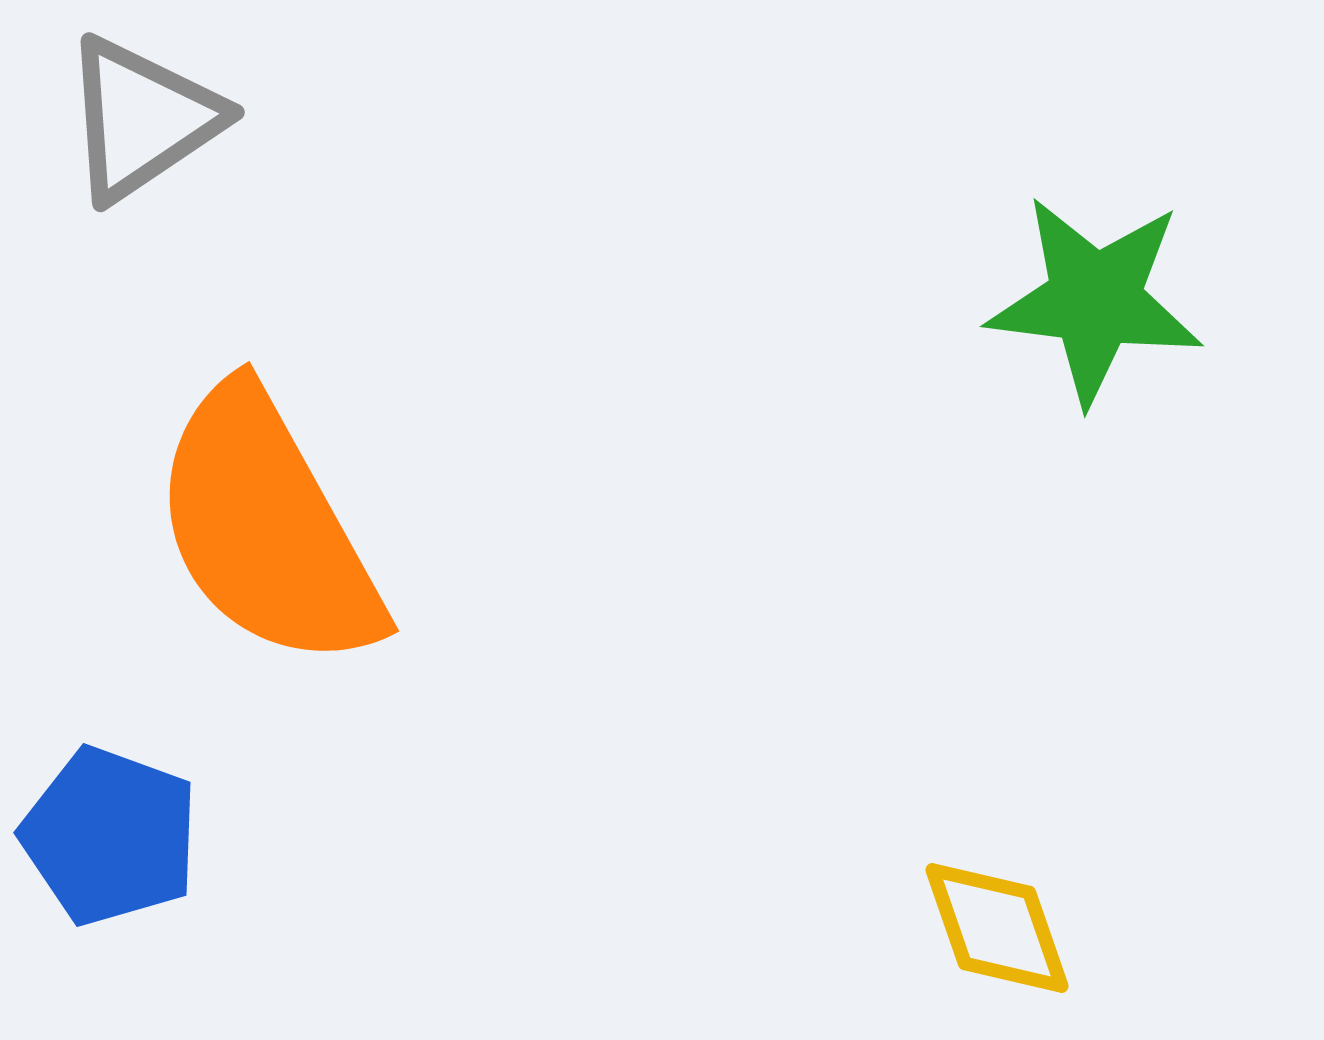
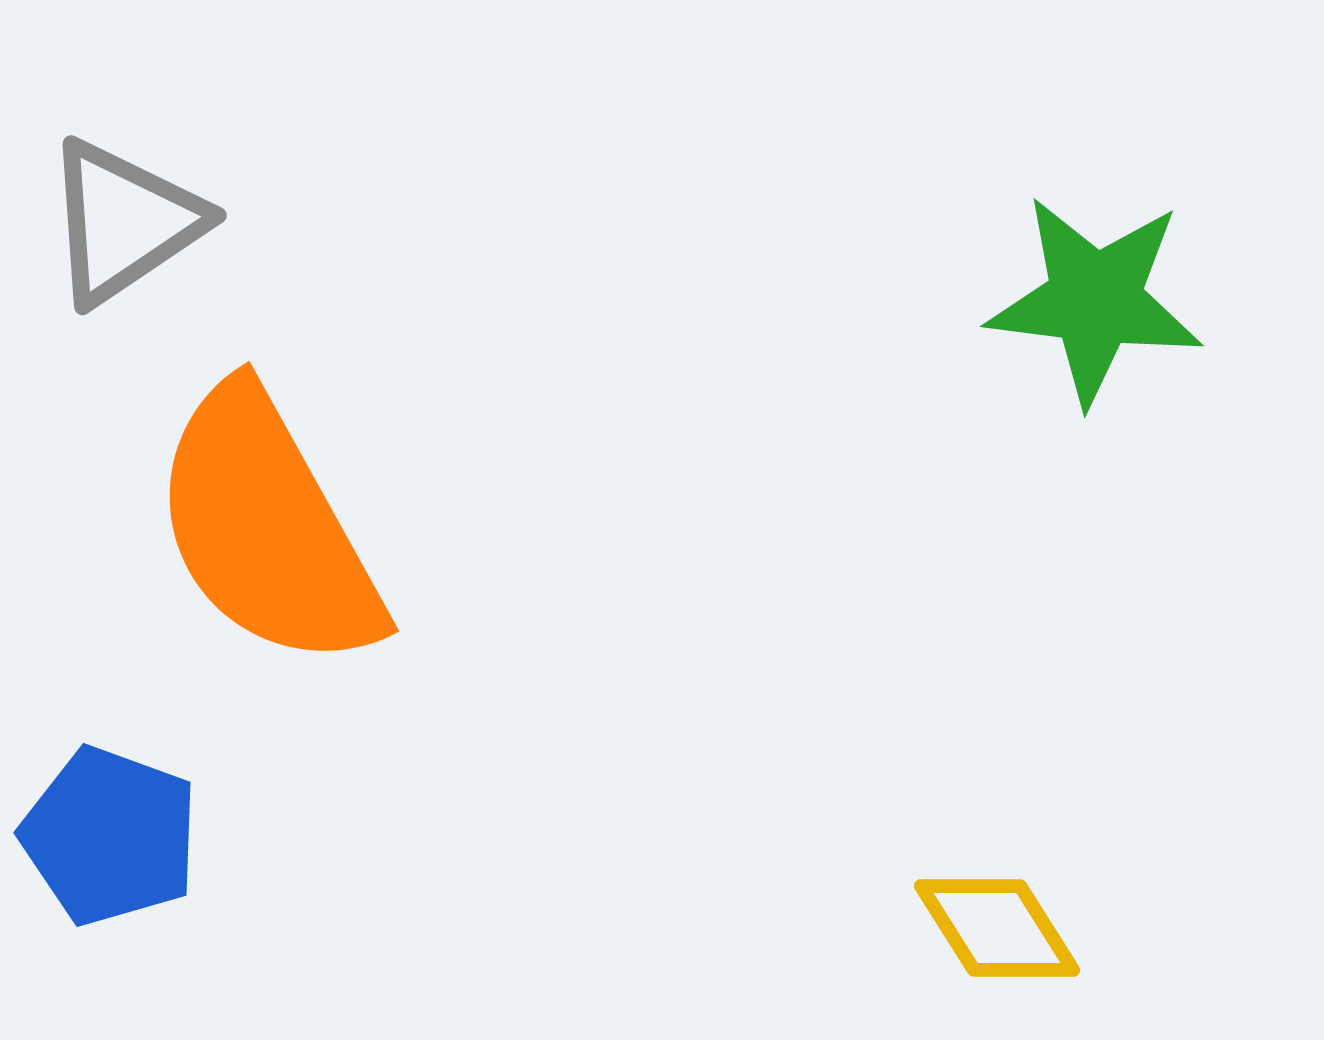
gray triangle: moved 18 px left, 103 px down
yellow diamond: rotated 13 degrees counterclockwise
